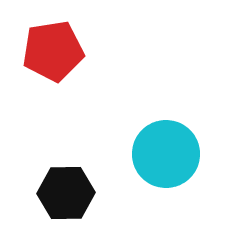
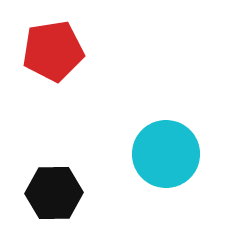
black hexagon: moved 12 px left
